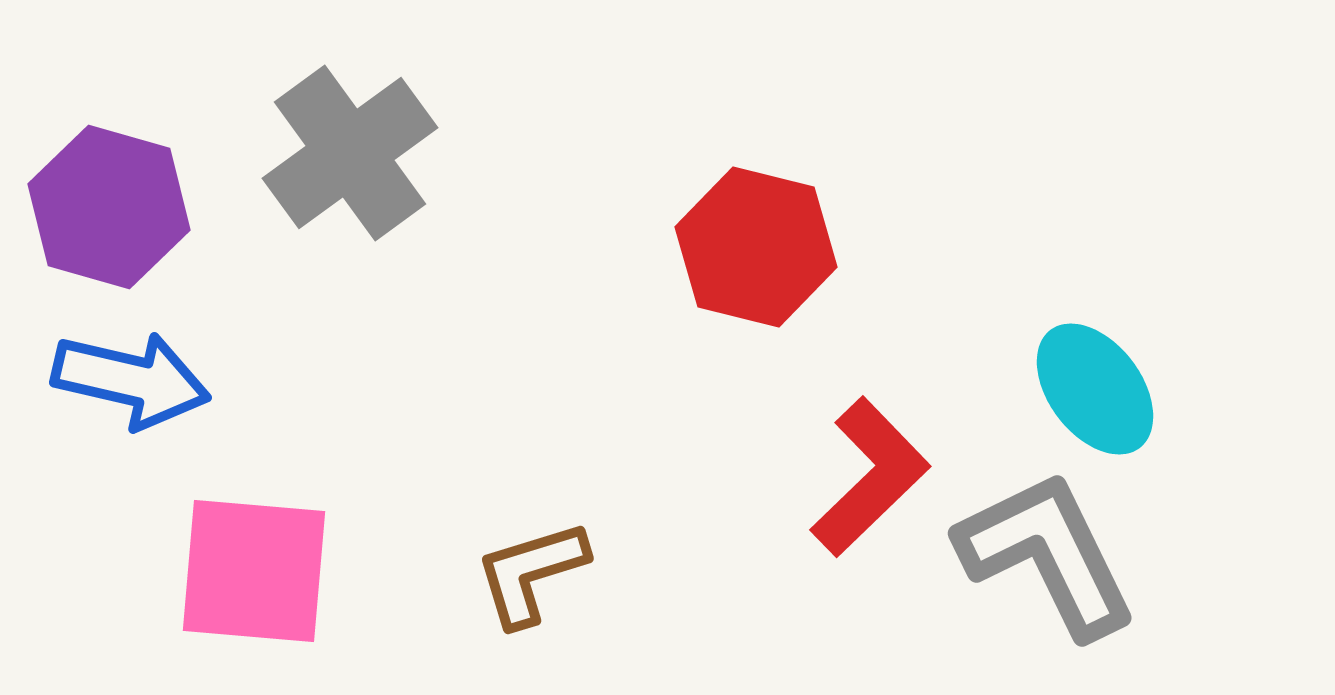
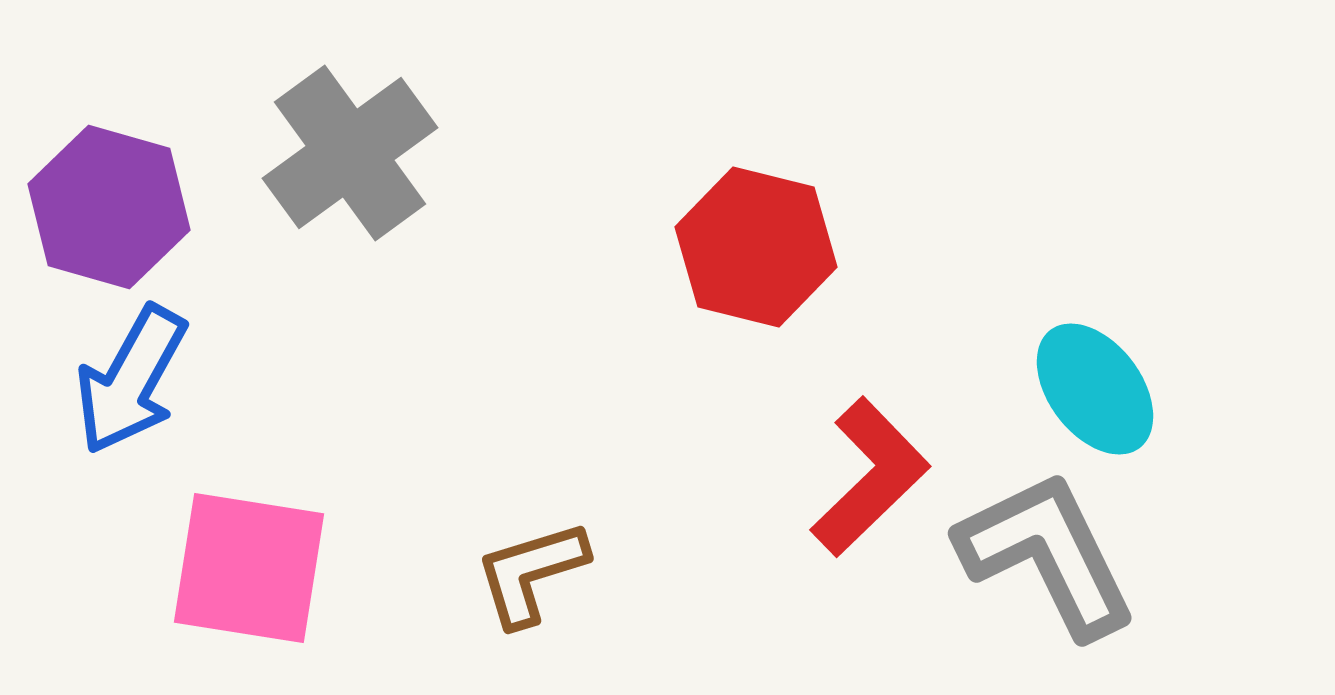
blue arrow: rotated 106 degrees clockwise
pink square: moved 5 px left, 3 px up; rotated 4 degrees clockwise
